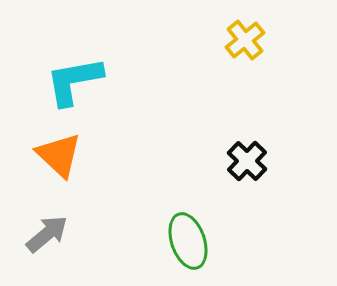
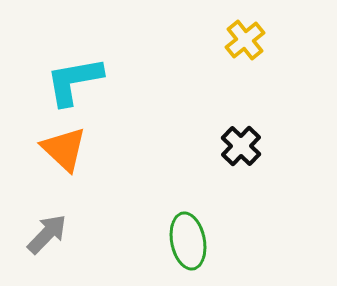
orange triangle: moved 5 px right, 6 px up
black cross: moved 6 px left, 15 px up
gray arrow: rotated 6 degrees counterclockwise
green ellipse: rotated 8 degrees clockwise
